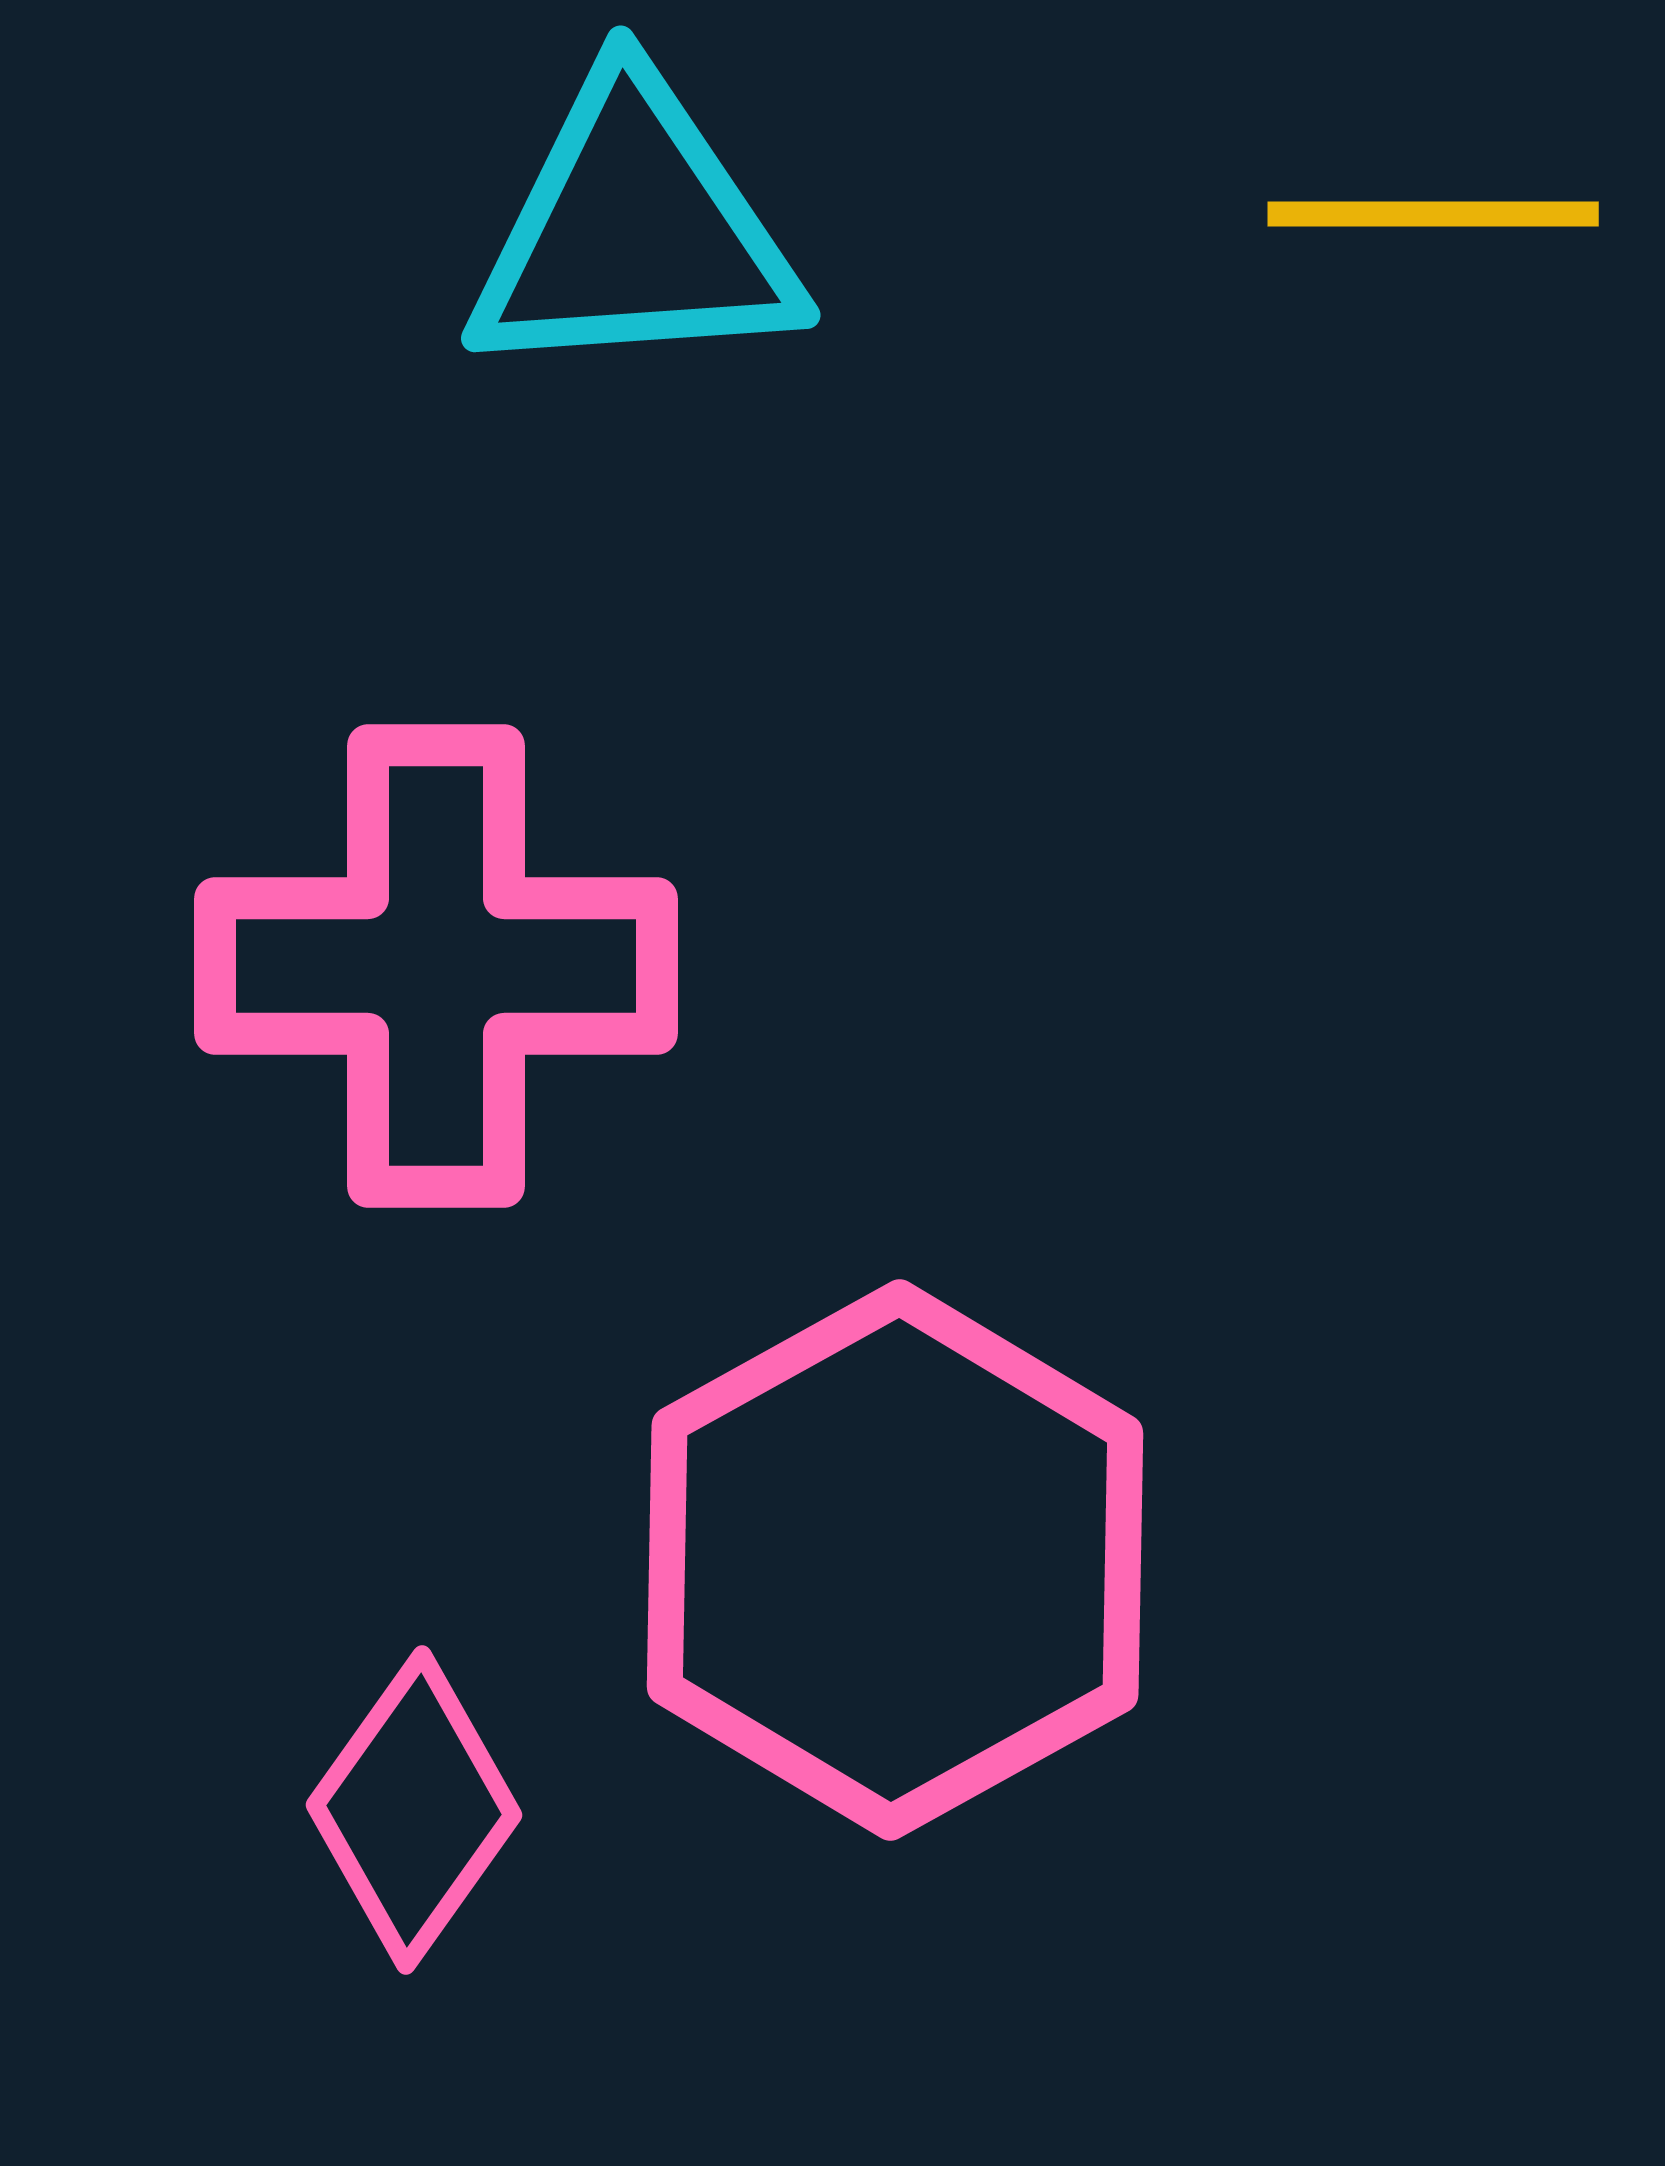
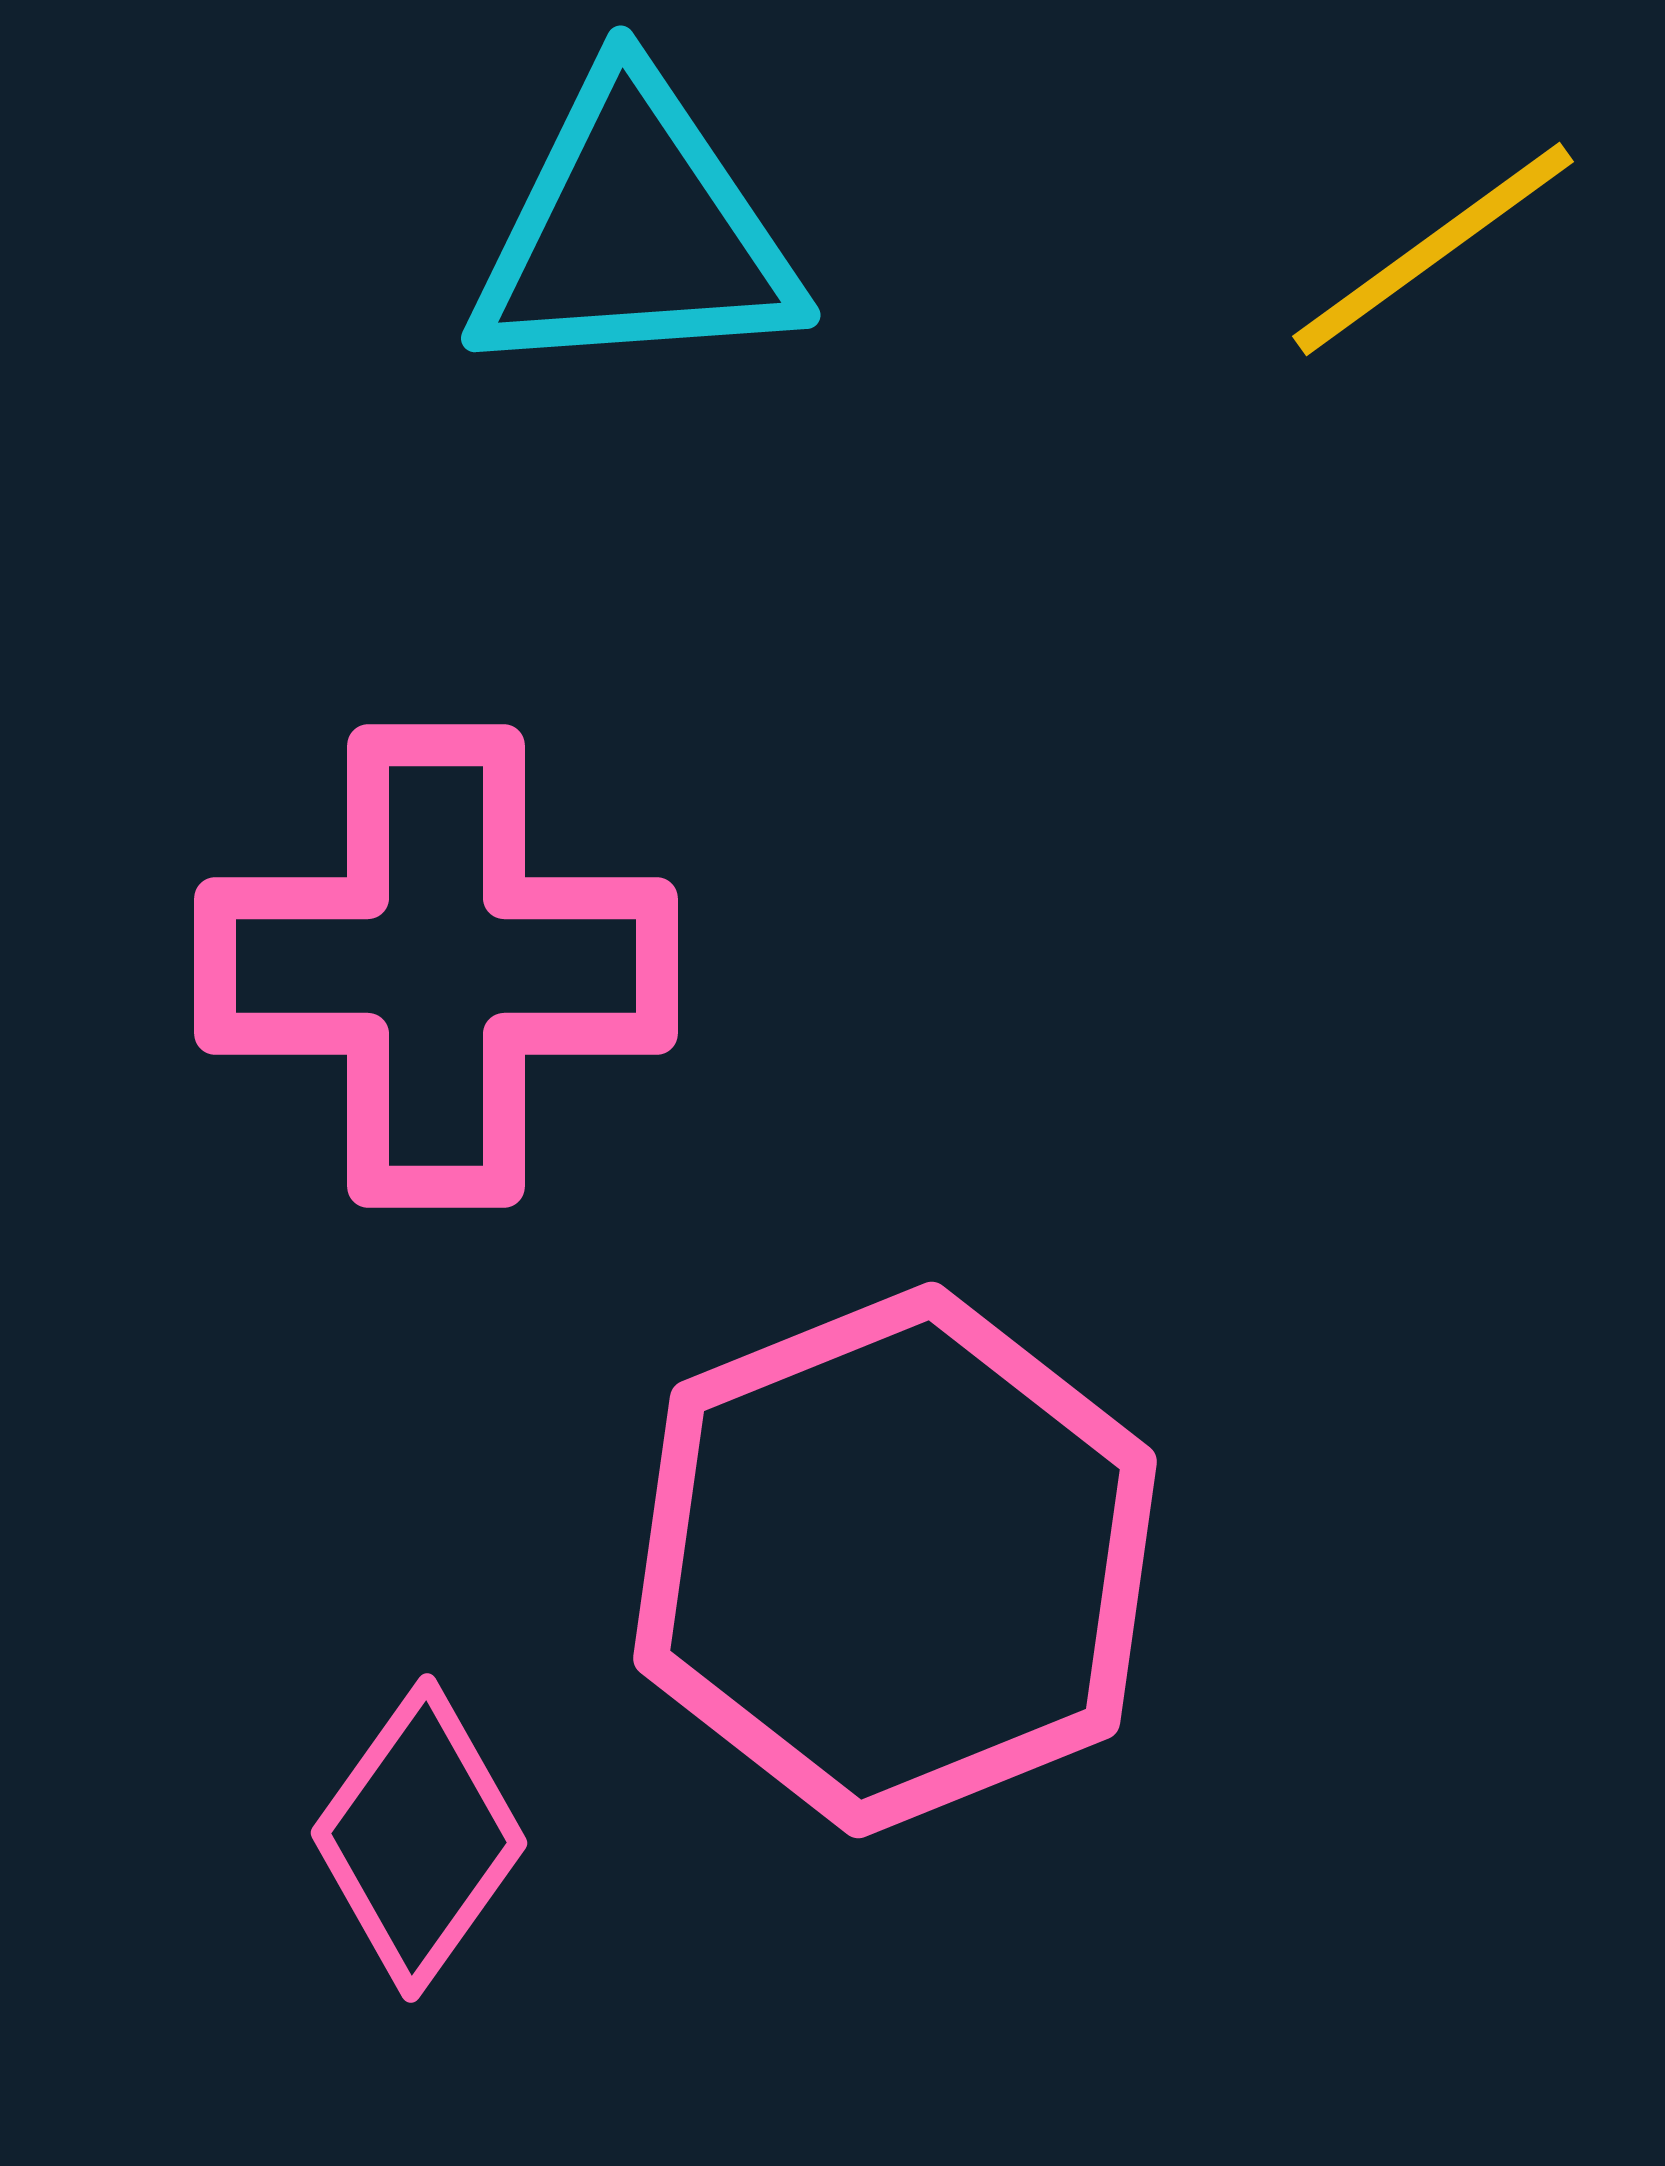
yellow line: moved 35 px down; rotated 36 degrees counterclockwise
pink hexagon: rotated 7 degrees clockwise
pink diamond: moved 5 px right, 28 px down
